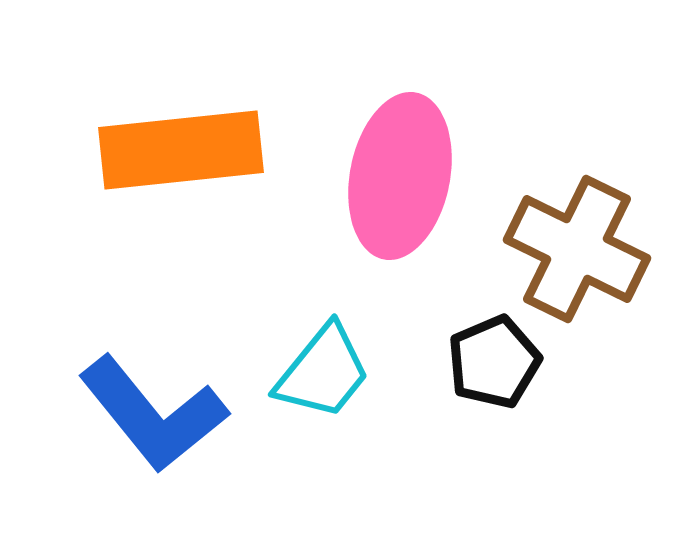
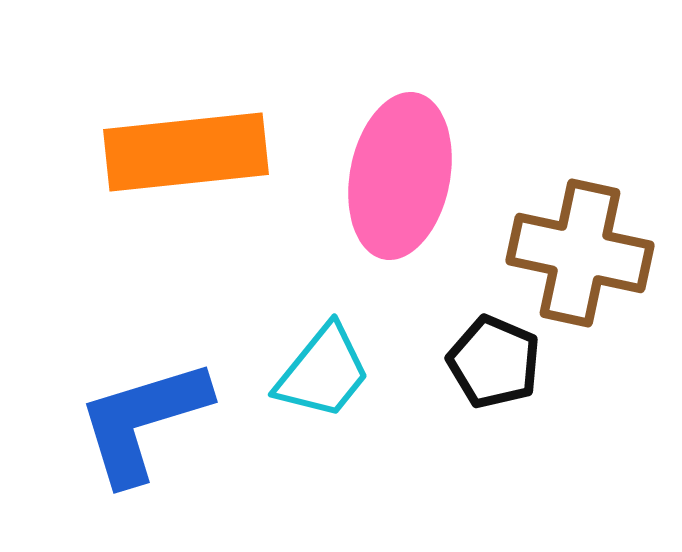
orange rectangle: moved 5 px right, 2 px down
brown cross: moved 3 px right, 4 px down; rotated 14 degrees counterclockwise
black pentagon: rotated 26 degrees counterclockwise
blue L-shape: moved 10 px left, 7 px down; rotated 112 degrees clockwise
